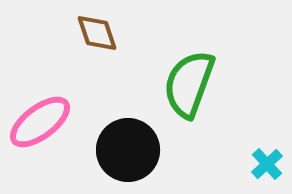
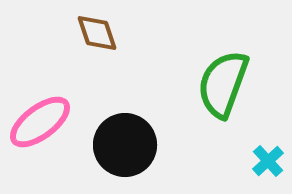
green semicircle: moved 34 px right
black circle: moved 3 px left, 5 px up
cyan cross: moved 1 px right, 3 px up
